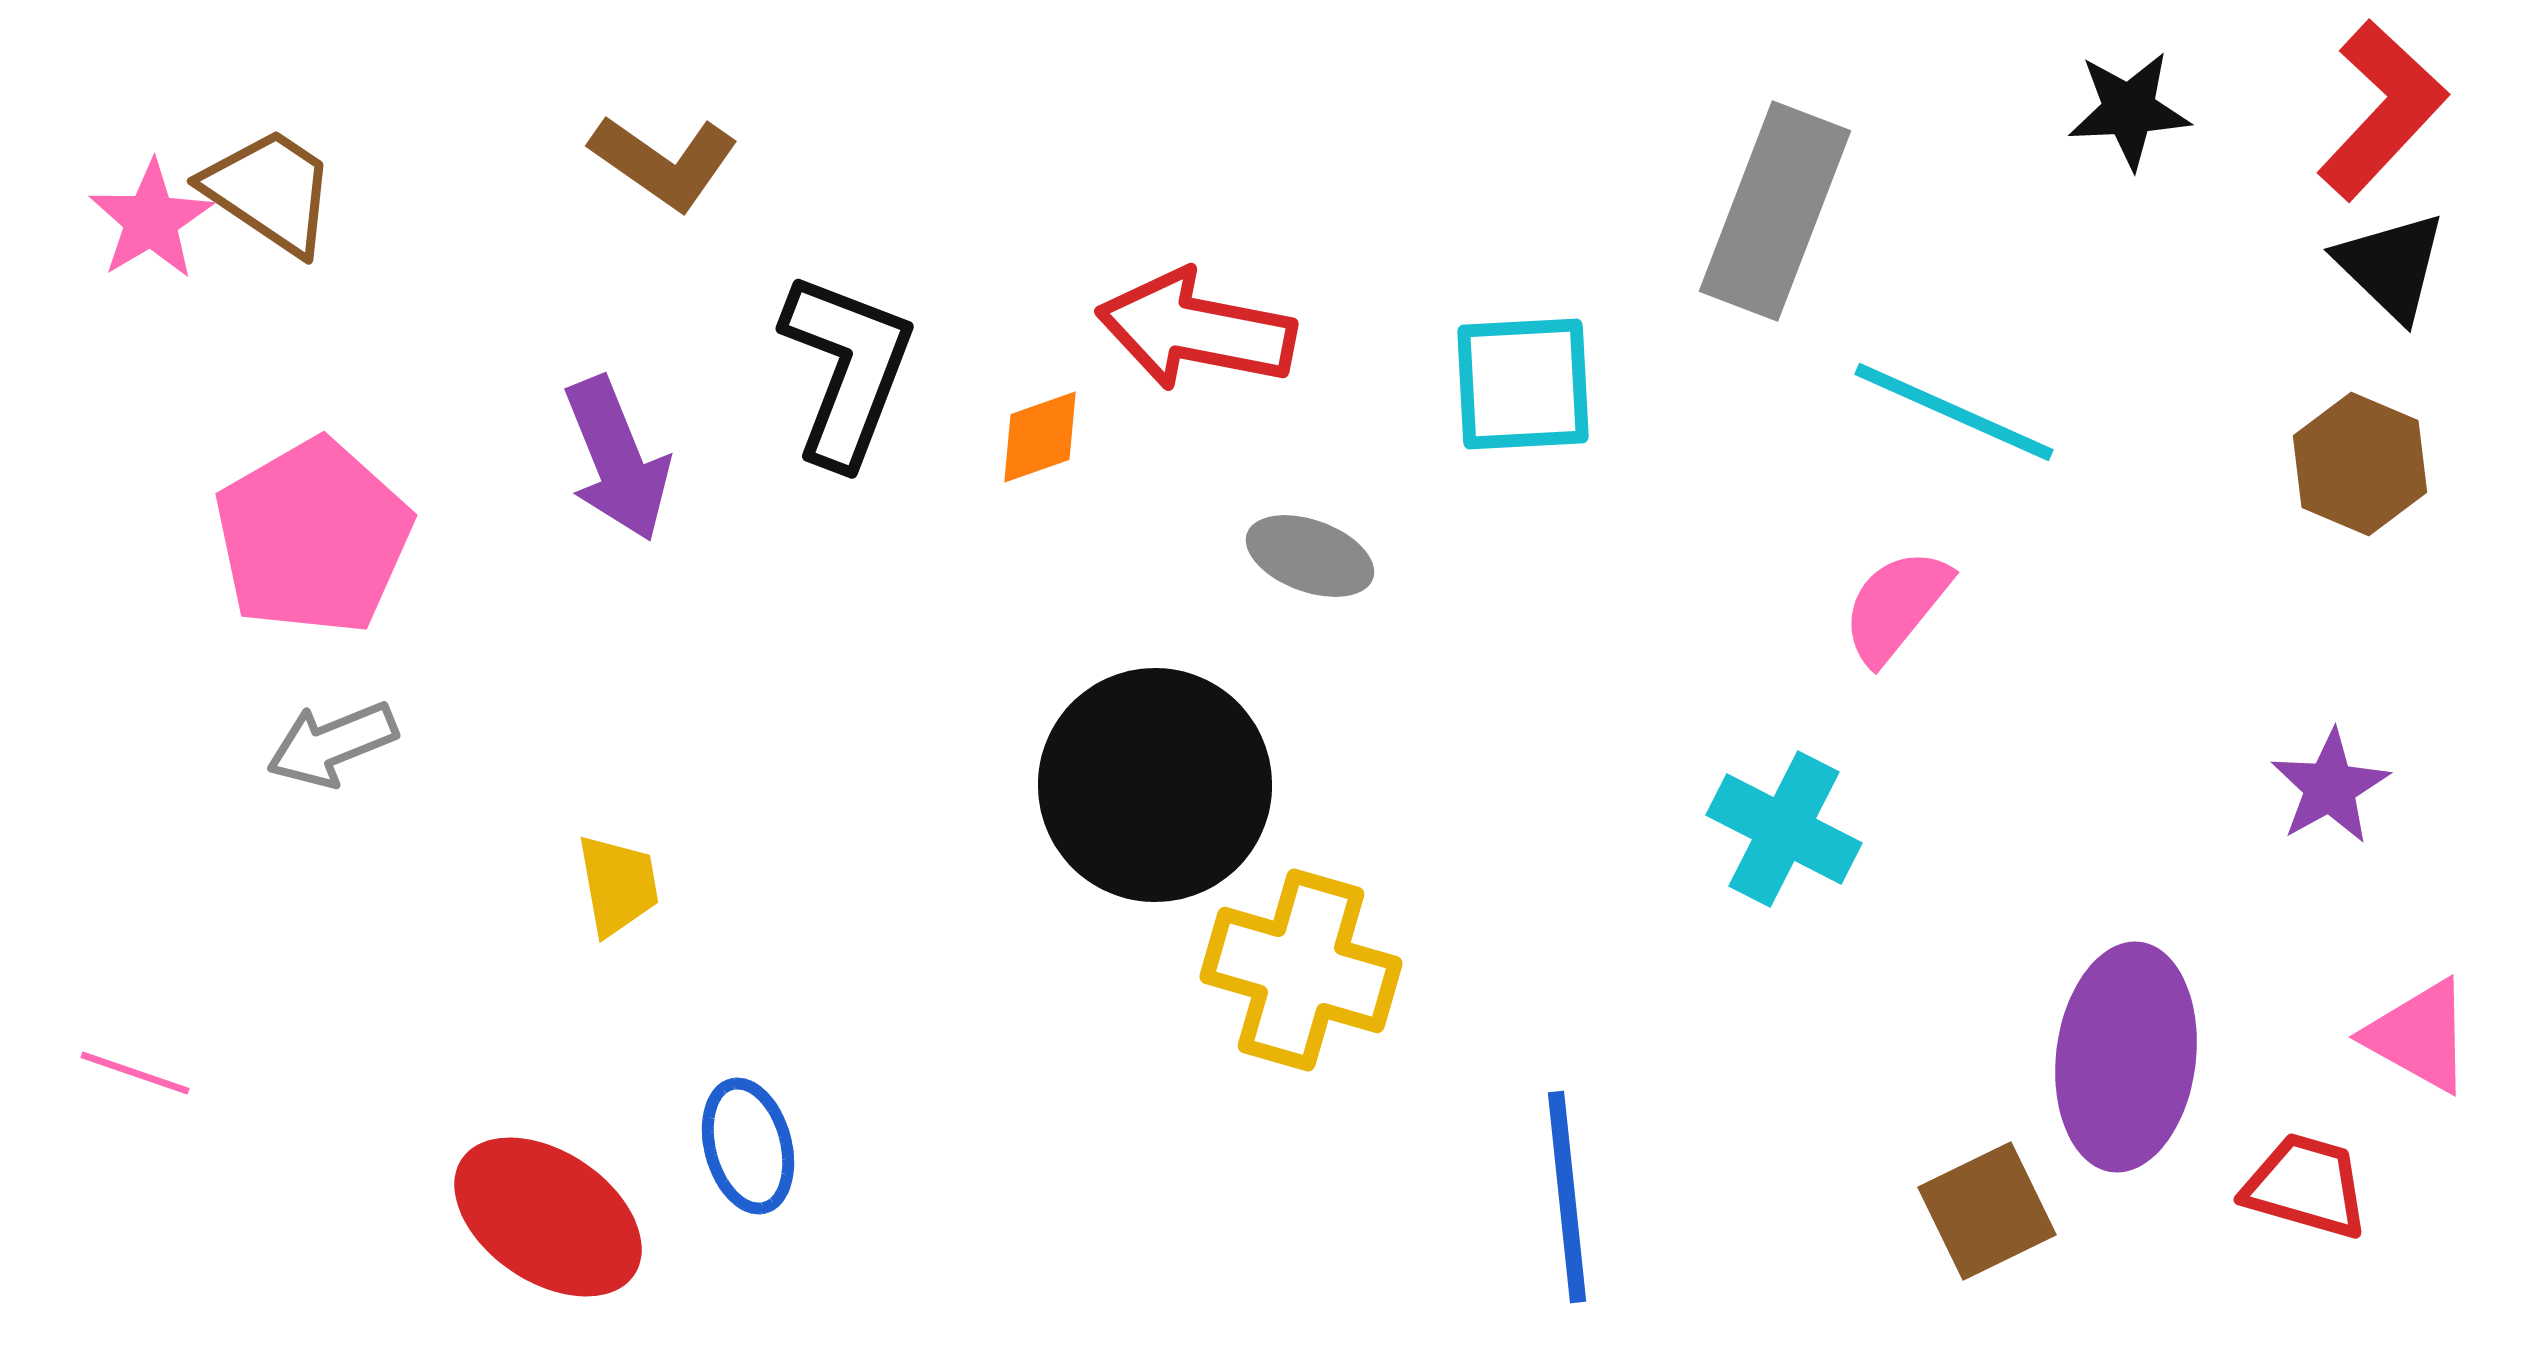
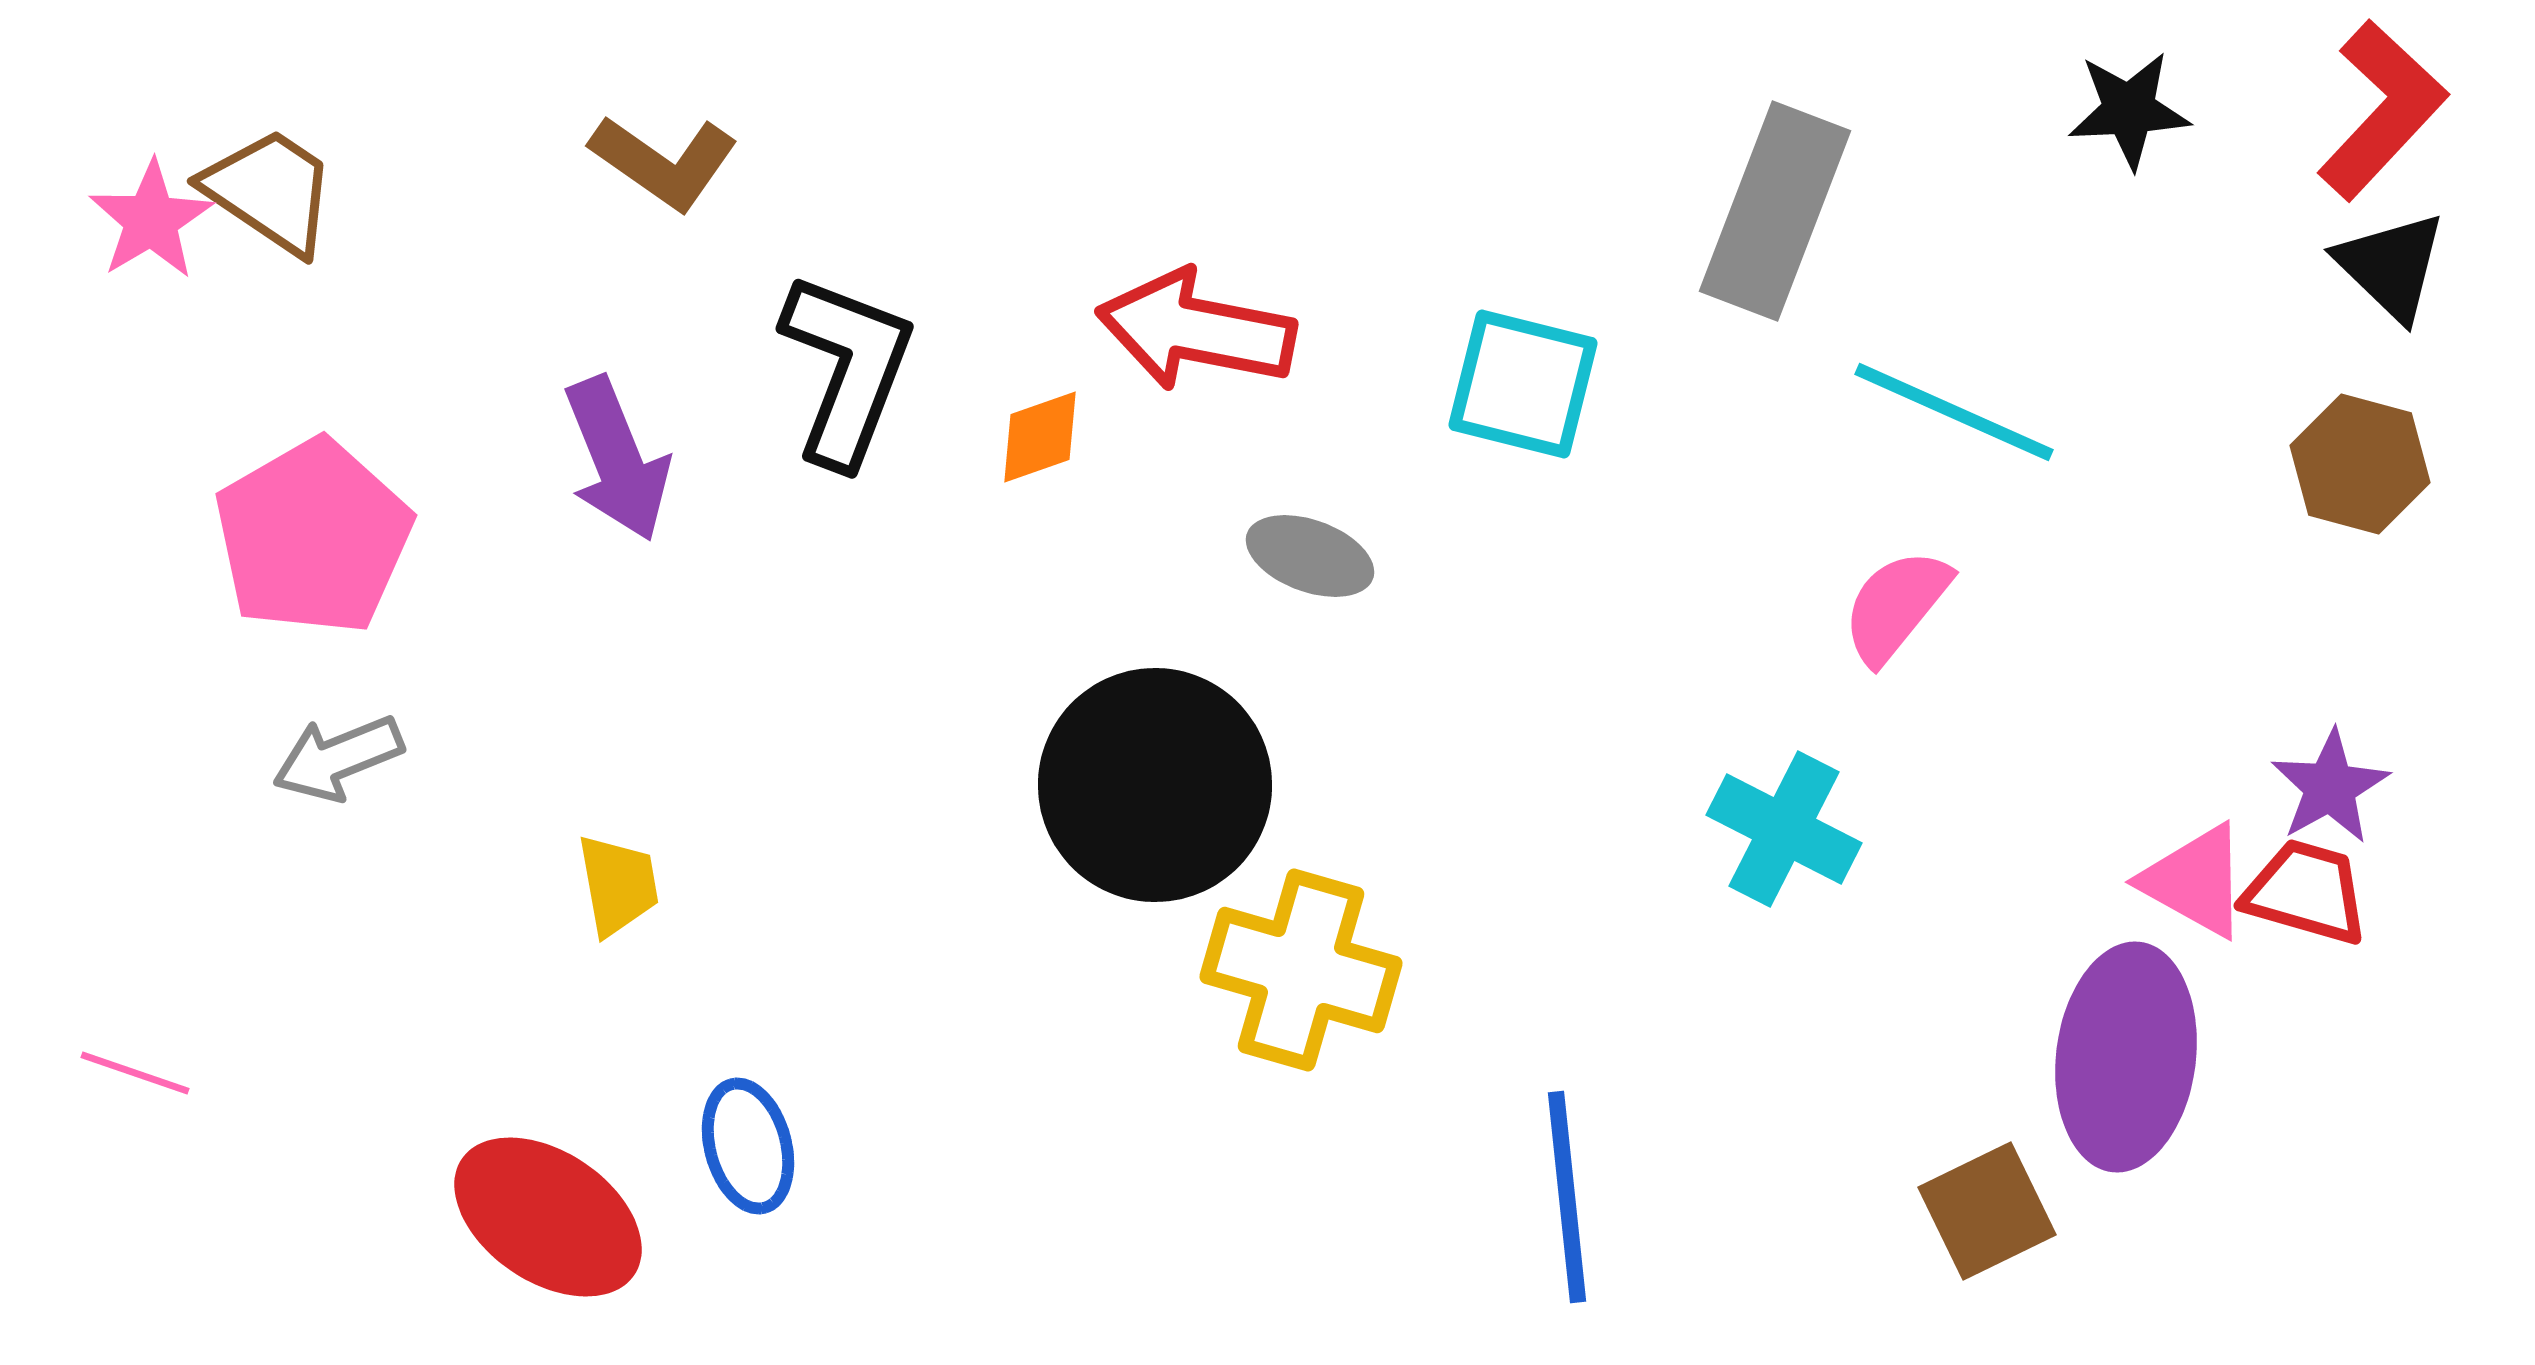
cyan square: rotated 17 degrees clockwise
brown hexagon: rotated 8 degrees counterclockwise
gray arrow: moved 6 px right, 14 px down
pink triangle: moved 224 px left, 155 px up
red trapezoid: moved 294 px up
